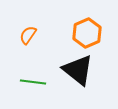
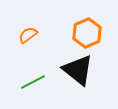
orange semicircle: rotated 18 degrees clockwise
green line: rotated 35 degrees counterclockwise
